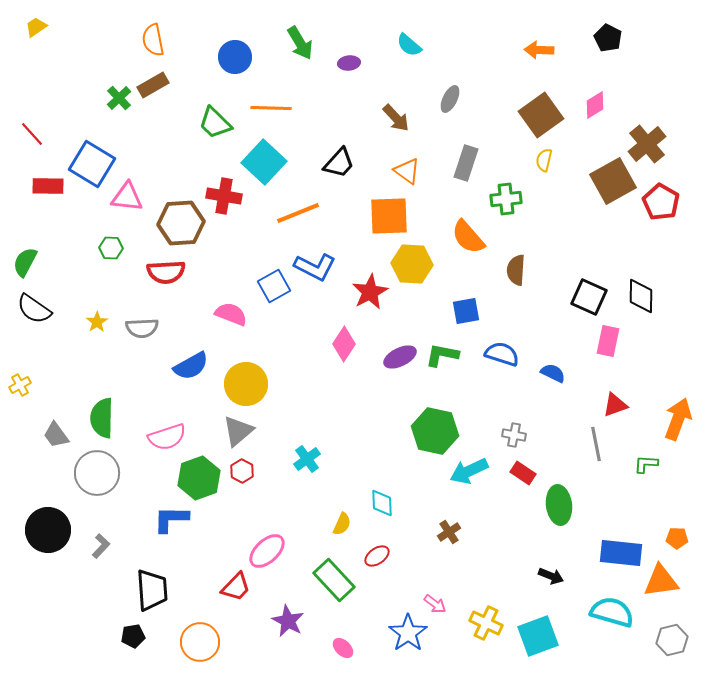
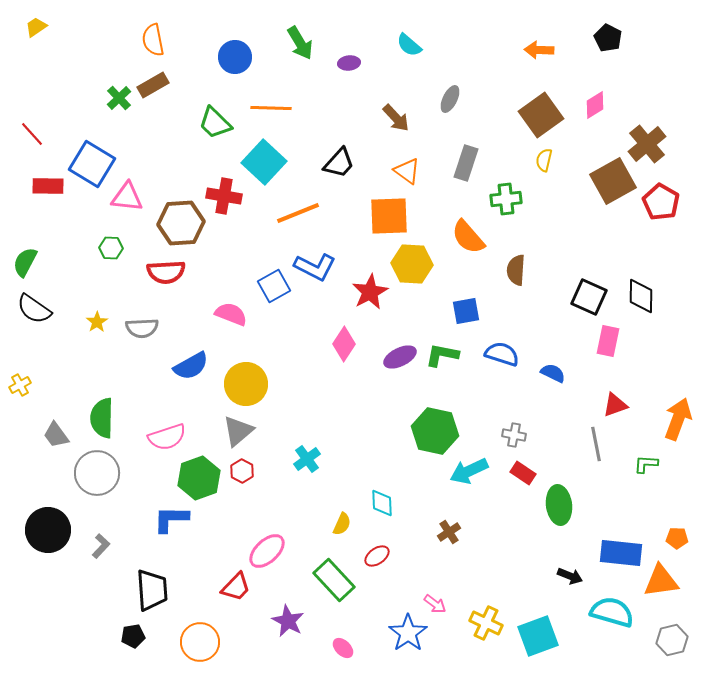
black arrow at (551, 576): moved 19 px right
